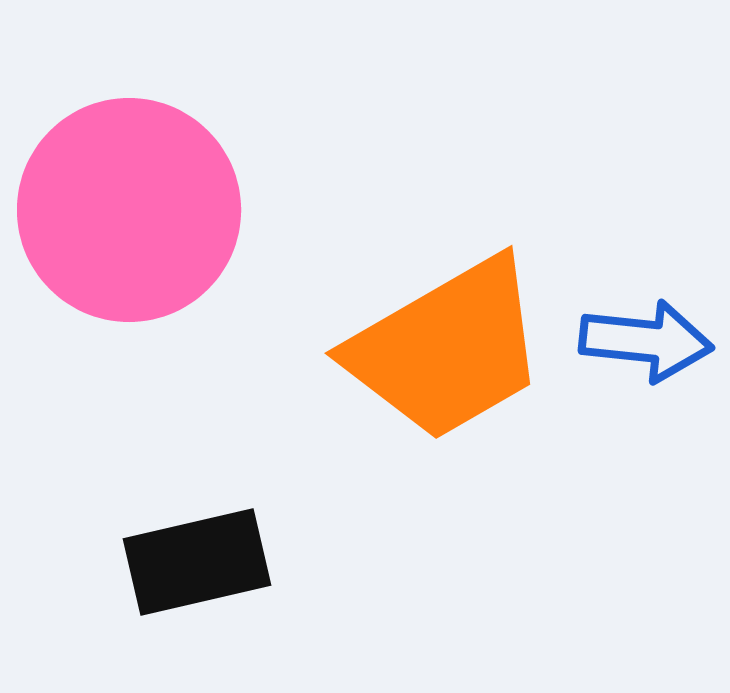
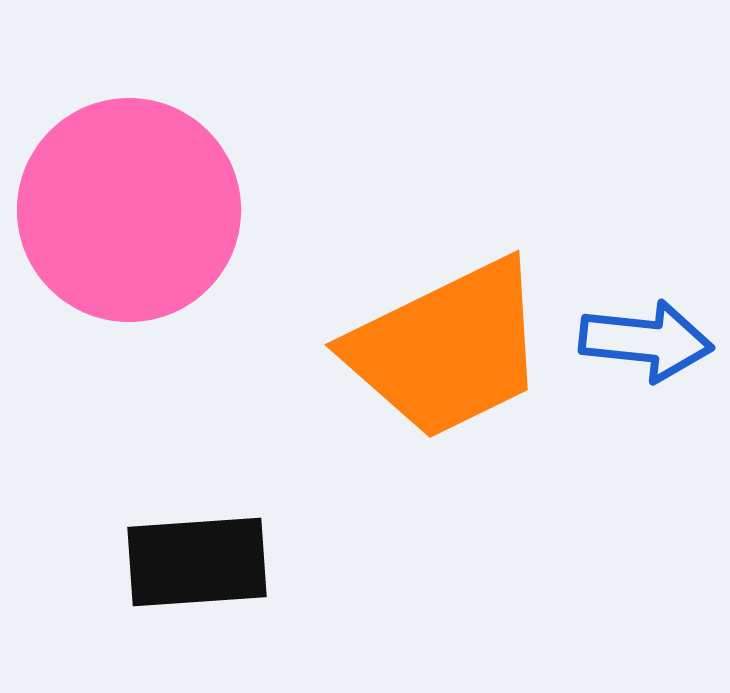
orange trapezoid: rotated 4 degrees clockwise
black rectangle: rotated 9 degrees clockwise
